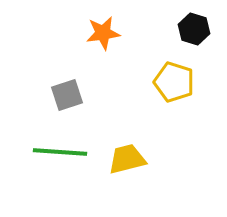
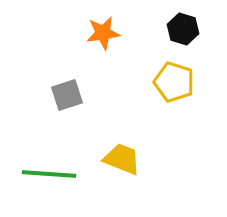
black hexagon: moved 11 px left
green line: moved 11 px left, 22 px down
yellow trapezoid: moved 5 px left; rotated 36 degrees clockwise
